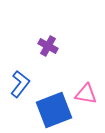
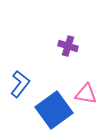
purple cross: moved 20 px right; rotated 12 degrees counterclockwise
blue square: rotated 15 degrees counterclockwise
